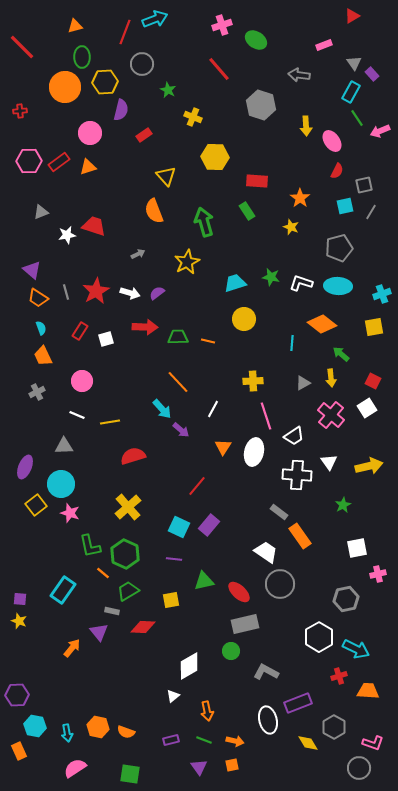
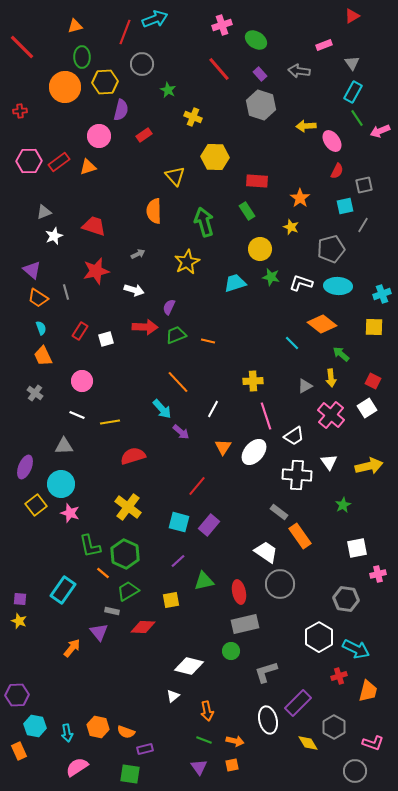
gray triangle at (354, 63): moved 2 px left
purple rectangle at (372, 74): moved 112 px left
gray arrow at (299, 75): moved 4 px up
cyan rectangle at (351, 92): moved 2 px right
yellow arrow at (306, 126): rotated 90 degrees clockwise
pink circle at (90, 133): moved 9 px right, 3 px down
yellow triangle at (166, 176): moved 9 px right
orange semicircle at (154, 211): rotated 20 degrees clockwise
gray triangle at (41, 212): moved 3 px right
gray line at (371, 212): moved 8 px left, 13 px down
white star at (67, 235): moved 13 px left, 1 px down; rotated 12 degrees counterclockwise
gray pentagon at (339, 248): moved 8 px left, 1 px down
red star at (96, 291): moved 20 px up; rotated 16 degrees clockwise
white arrow at (130, 293): moved 4 px right, 3 px up
purple semicircle at (157, 293): moved 12 px right, 14 px down; rotated 28 degrees counterclockwise
yellow circle at (244, 319): moved 16 px right, 70 px up
yellow square at (374, 327): rotated 12 degrees clockwise
green trapezoid at (178, 337): moved 2 px left, 2 px up; rotated 20 degrees counterclockwise
cyan line at (292, 343): rotated 49 degrees counterclockwise
gray triangle at (303, 383): moved 2 px right, 3 px down
gray cross at (37, 392): moved 2 px left, 1 px down; rotated 28 degrees counterclockwise
purple arrow at (181, 430): moved 2 px down
white ellipse at (254, 452): rotated 28 degrees clockwise
yellow cross at (128, 507): rotated 12 degrees counterclockwise
cyan square at (179, 527): moved 5 px up; rotated 10 degrees counterclockwise
purple line at (174, 559): moved 4 px right, 2 px down; rotated 49 degrees counterclockwise
red ellipse at (239, 592): rotated 35 degrees clockwise
gray hexagon at (346, 599): rotated 20 degrees clockwise
white diamond at (189, 666): rotated 44 degrees clockwise
gray L-shape at (266, 672): rotated 45 degrees counterclockwise
orange trapezoid at (368, 691): rotated 100 degrees clockwise
purple rectangle at (298, 703): rotated 24 degrees counterclockwise
purple rectangle at (171, 740): moved 26 px left, 9 px down
pink semicircle at (75, 768): moved 2 px right, 1 px up
gray circle at (359, 768): moved 4 px left, 3 px down
